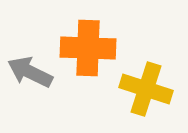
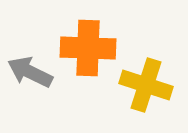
yellow cross: moved 4 px up
